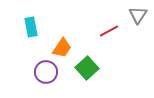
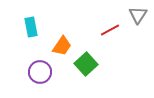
red line: moved 1 px right, 1 px up
orange trapezoid: moved 2 px up
green square: moved 1 px left, 4 px up
purple circle: moved 6 px left
